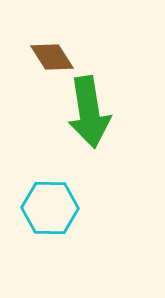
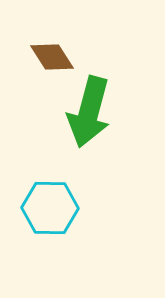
green arrow: rotated 24 degrees clockwise
